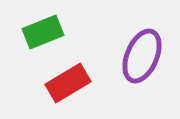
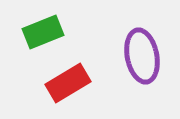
purple ellipse: rotated 34 degrees counterclockwise
